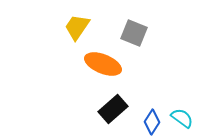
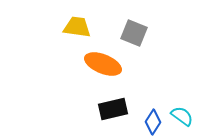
yellow trapezoid: rotated 64 degrees clockwise
black rectangle: rotated 28 degrees clockwise
cyan semicircle: moved 2 px up
blue diamond: moved 1 px right
